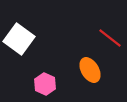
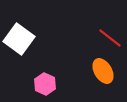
orange ellipse: moved 13 px right, 1 px down
